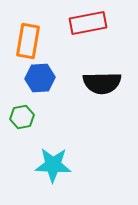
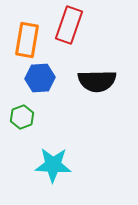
red rectangle: moved 19 px left, 2 px down; rotated 60 degrees counterclockwise
orange rectangle: moved 1 px left, 1 px up
black semicircle: moved 5 px left, 2 px up
green hexagon: rotated 10 degrees counterclockwise
